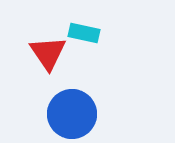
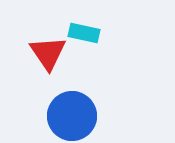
blue circle: moved 2 px down
